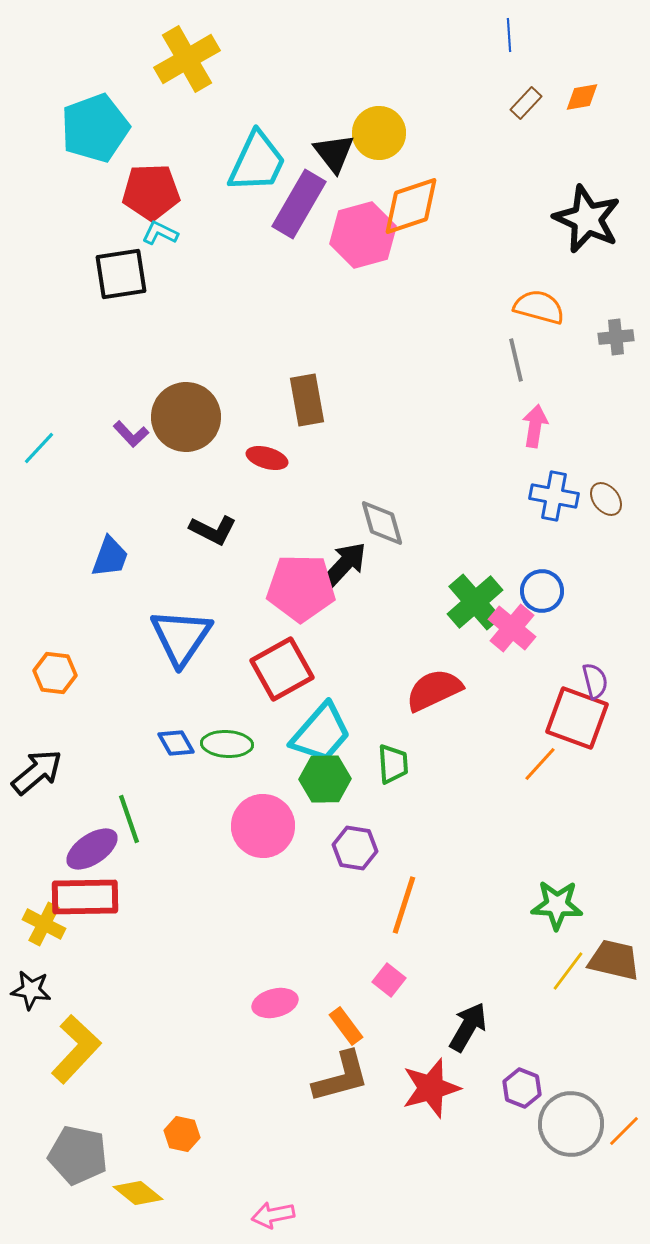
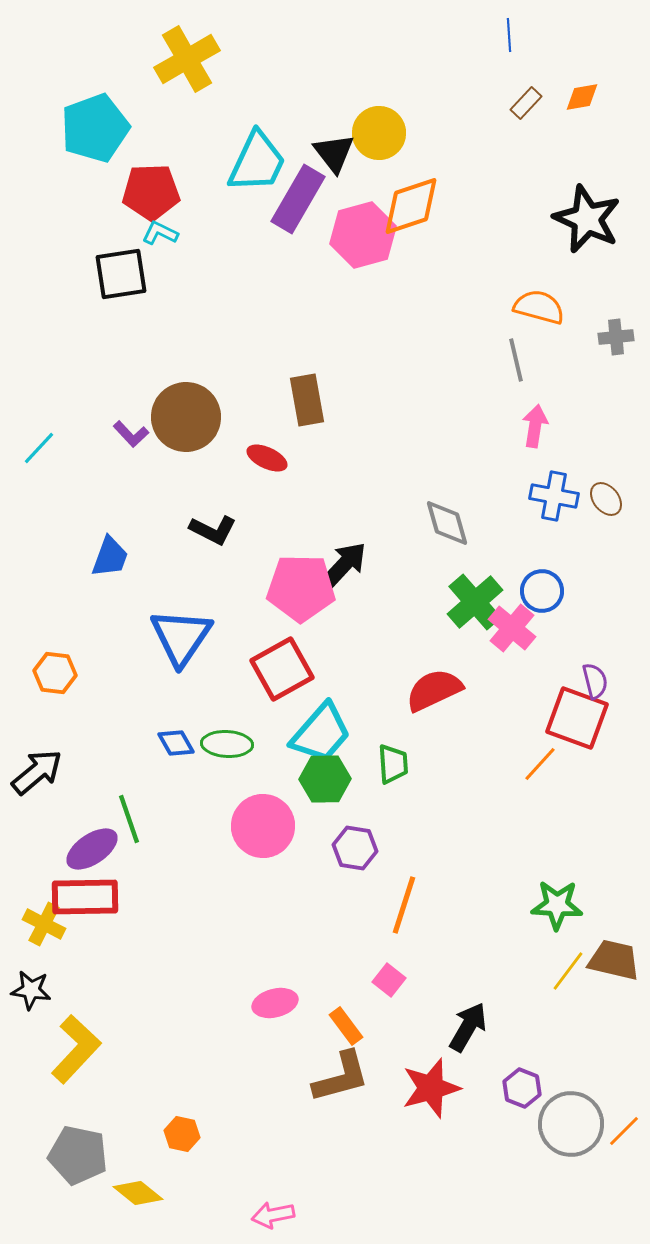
purple rectangle at (299, 204): moved 1 px left, 5 px up
red ellipse at (267, 458): rotated 9 degrees clockwise
gray diamond at (382, 523): moved 65 px right
